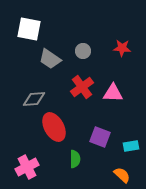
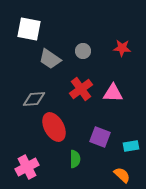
red cross: moved 1 px left, 2 px down
